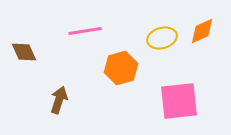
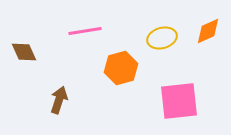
orange diamond: moved 6 px right
